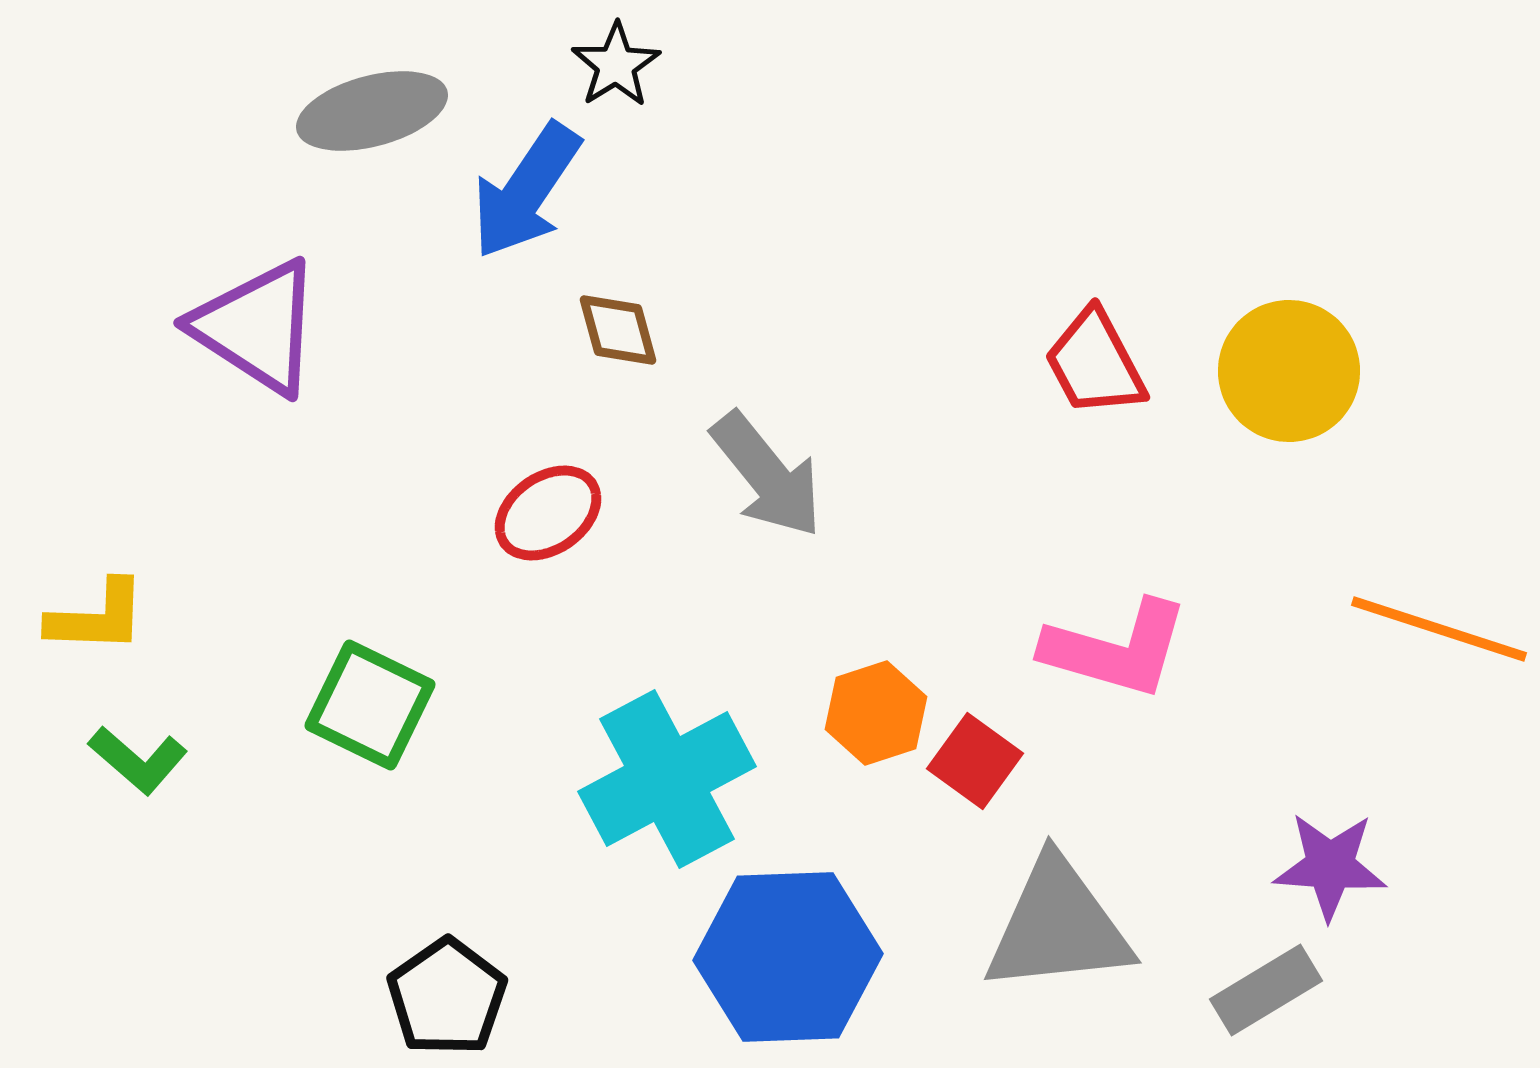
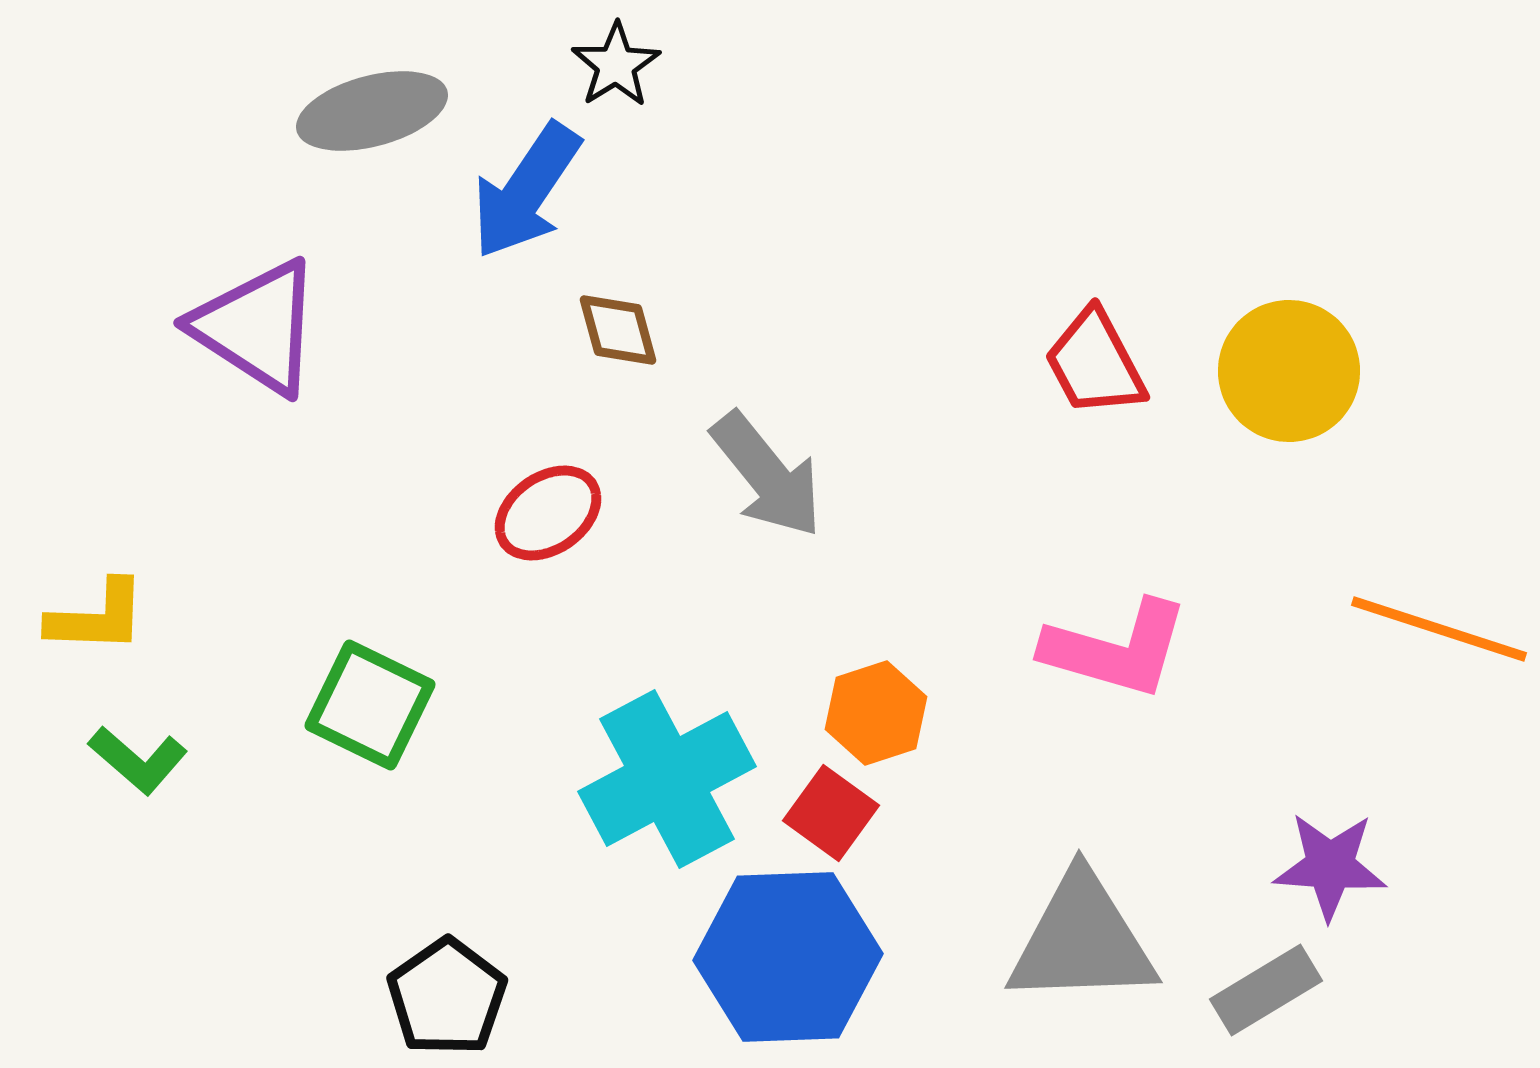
red square: moved 144 px left, 52 px down
gray triangle: moved 24 px right, 14 px down; rotated 4 degrees clockwise
